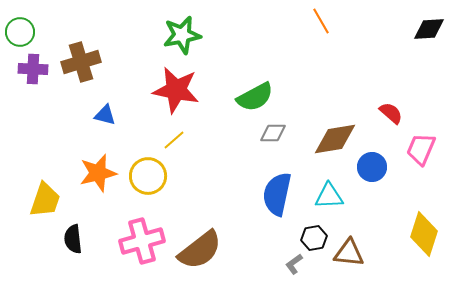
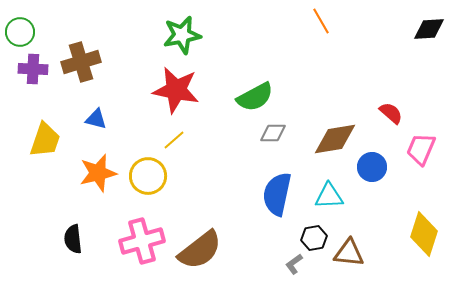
blue triangle: moved 9 px left, 4 px down
yellow trapezoid: moved 60 px up
